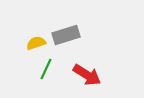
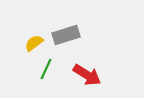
yellow semicircle: moved 2 px left; rotated 18 degrees counterclockwise
